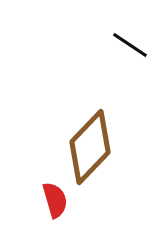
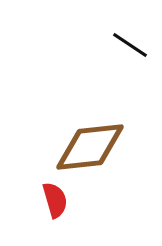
brown diamond: rotated 40 degrees clockwise
